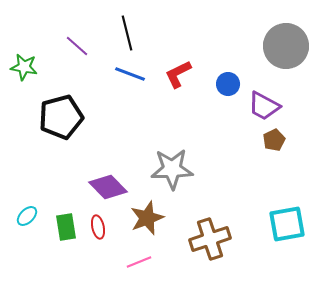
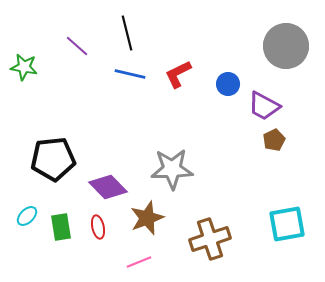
blue line: rotated 8 degrees counterclockwise
black pentagon: moved 8 px left, 42 px down; rotated 9 degrees clockwise
green rectangle: moved 5 px left
